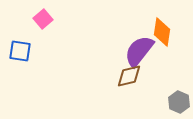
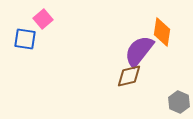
blue square: moved 5 px right, 12 px up
